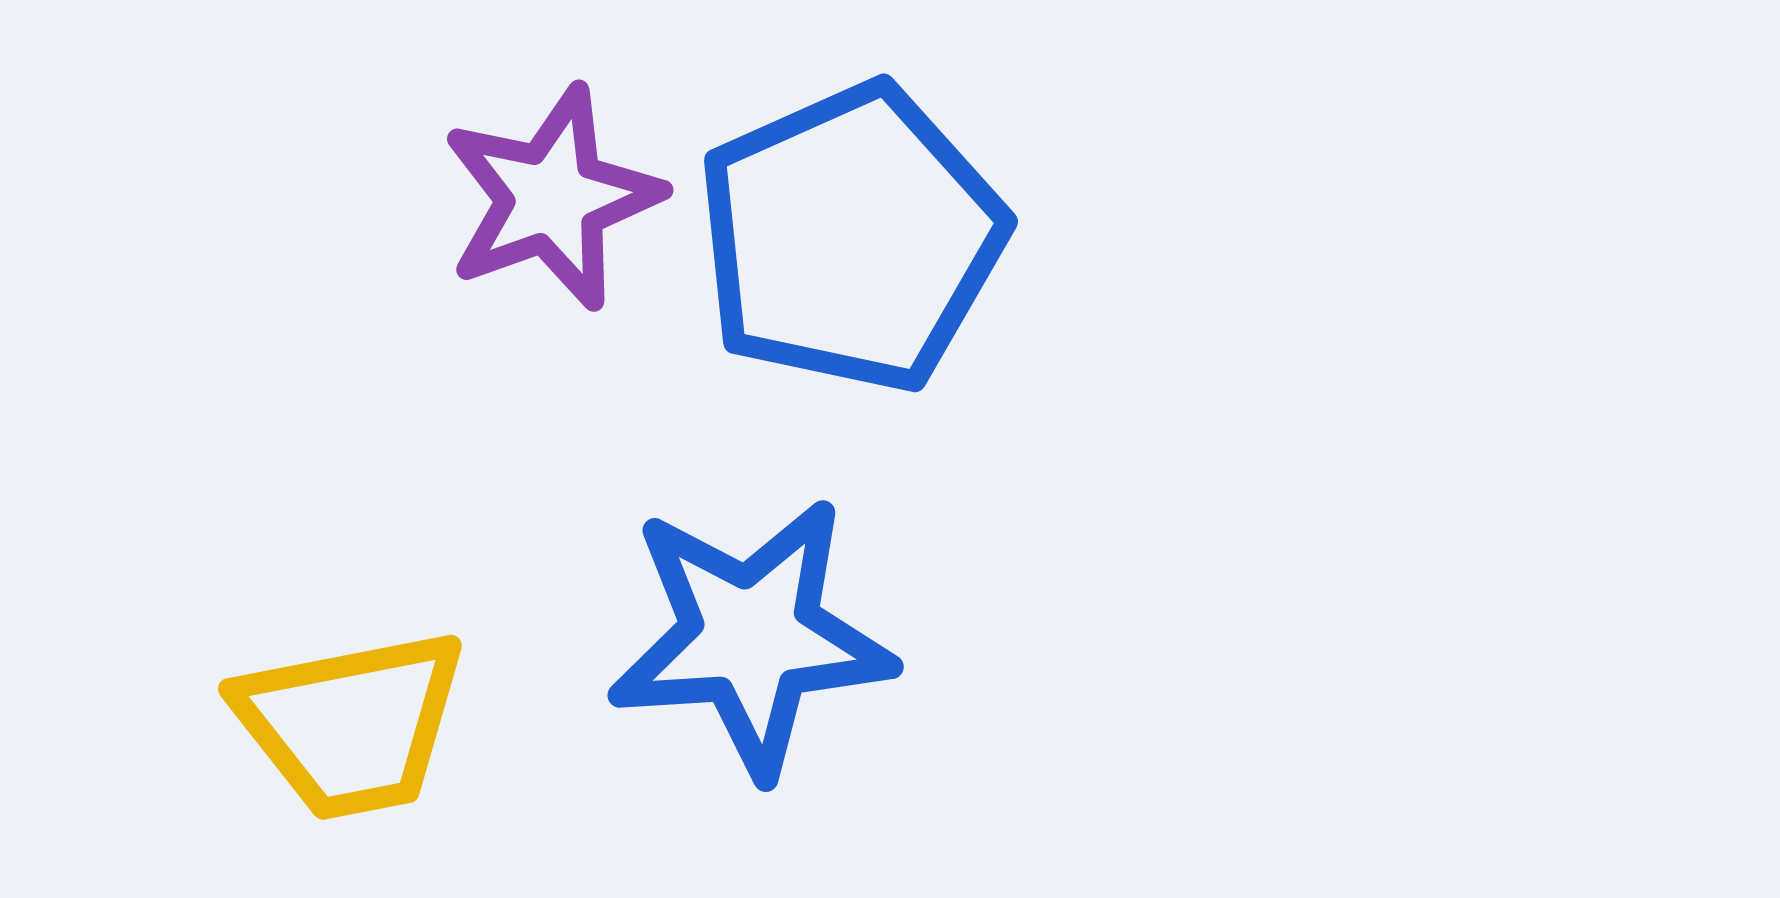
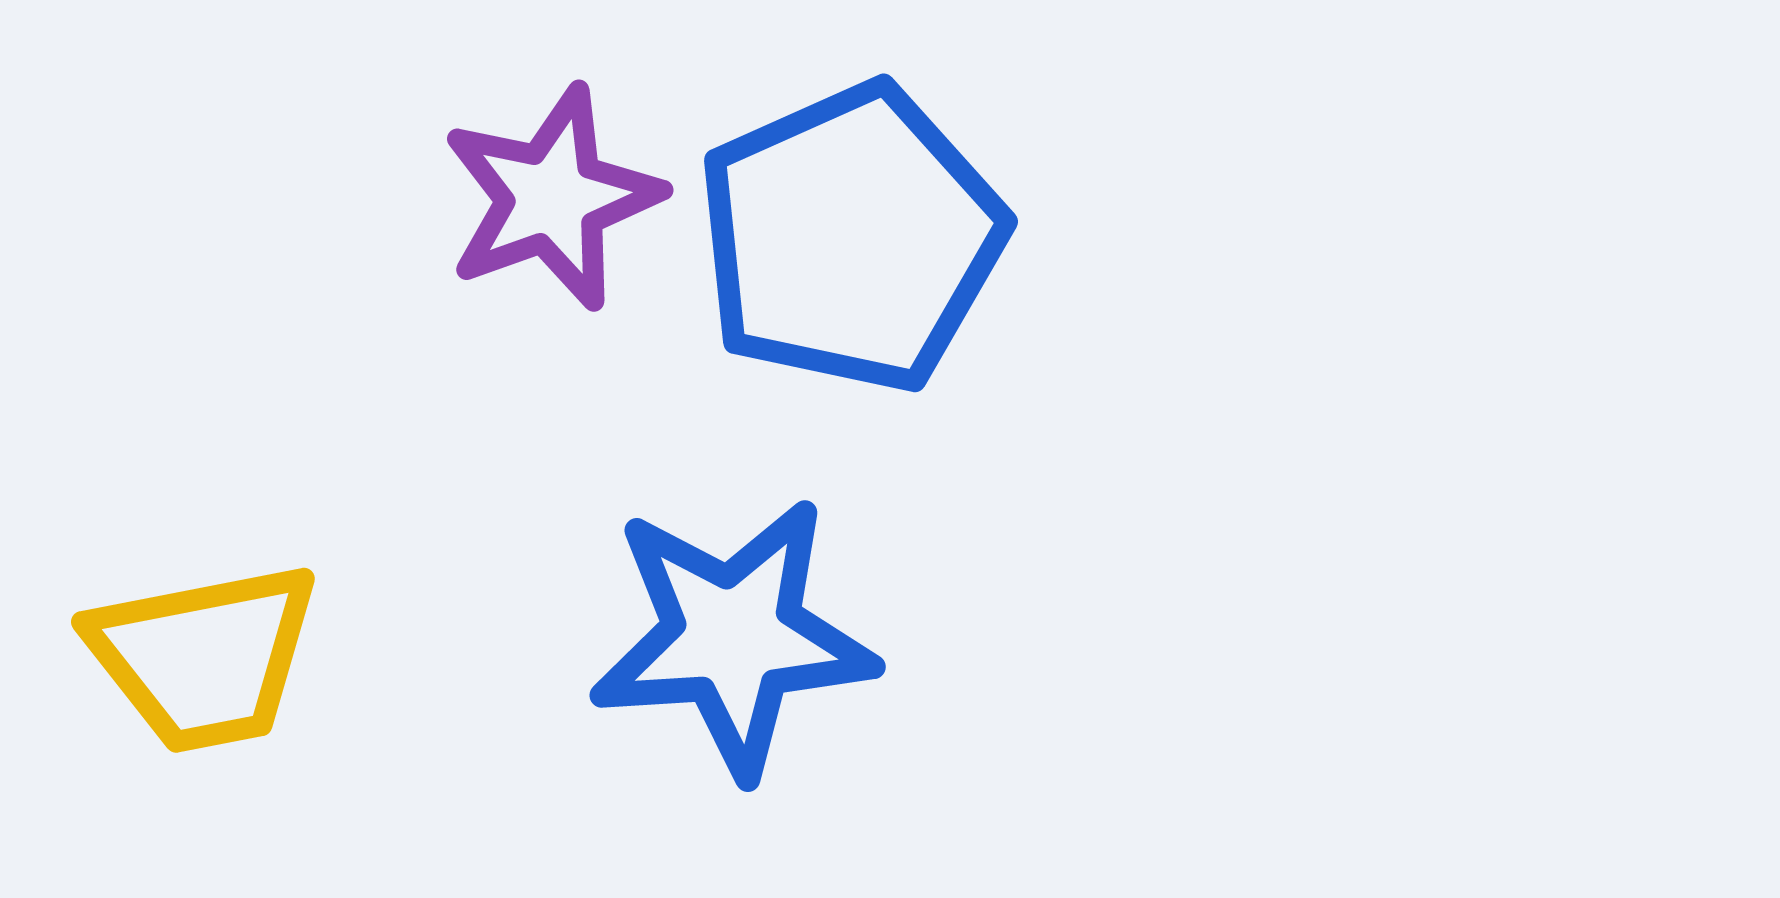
blue star: moved 18 px left
yellow trapezoid: moved 147 px left, 67 px up
